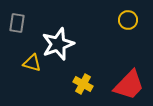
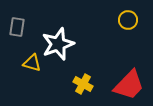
gray rectangle: moved 4 px down
